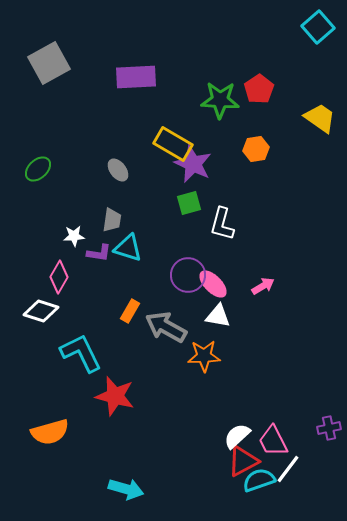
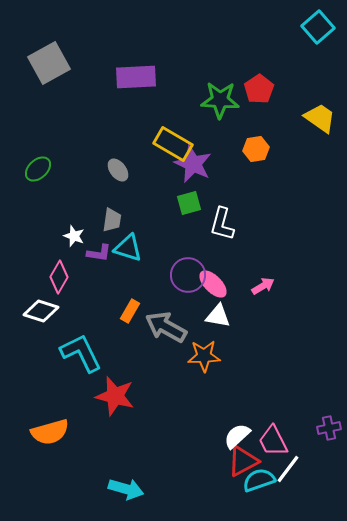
white star: rotated 25 degrees clockwise
